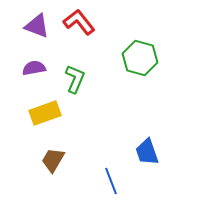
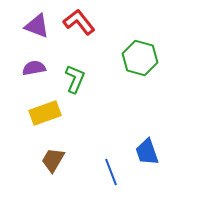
blue line: moved 9 px up
